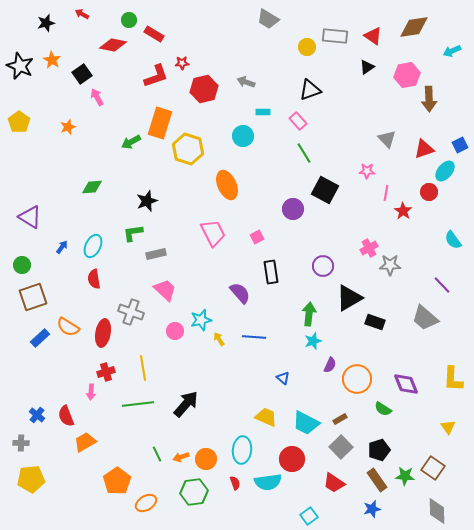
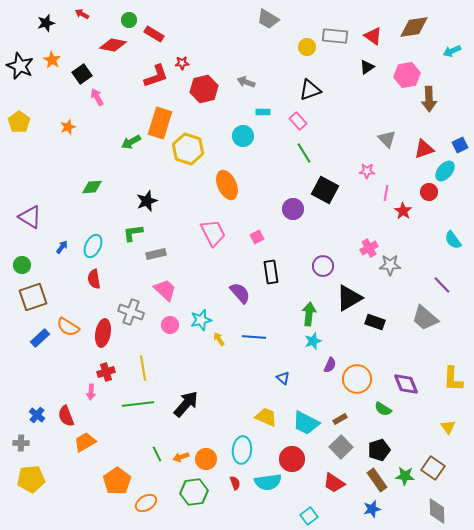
pink circle at (175, 331): moved 5 px left, 6 px up
